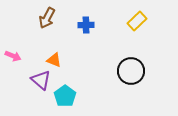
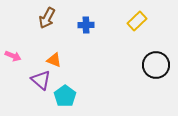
black circle: moved 25 px right, 6 px up
